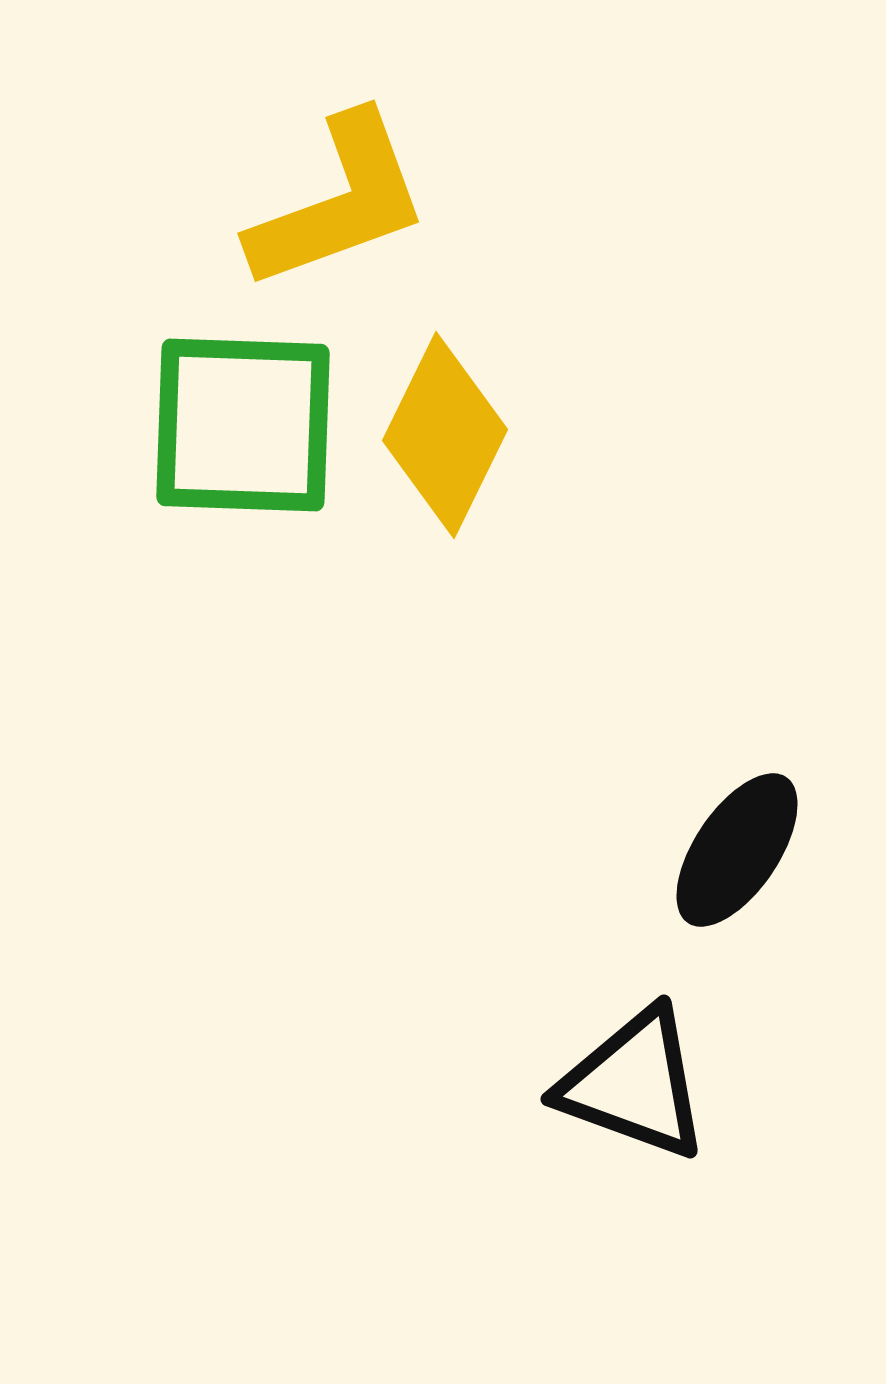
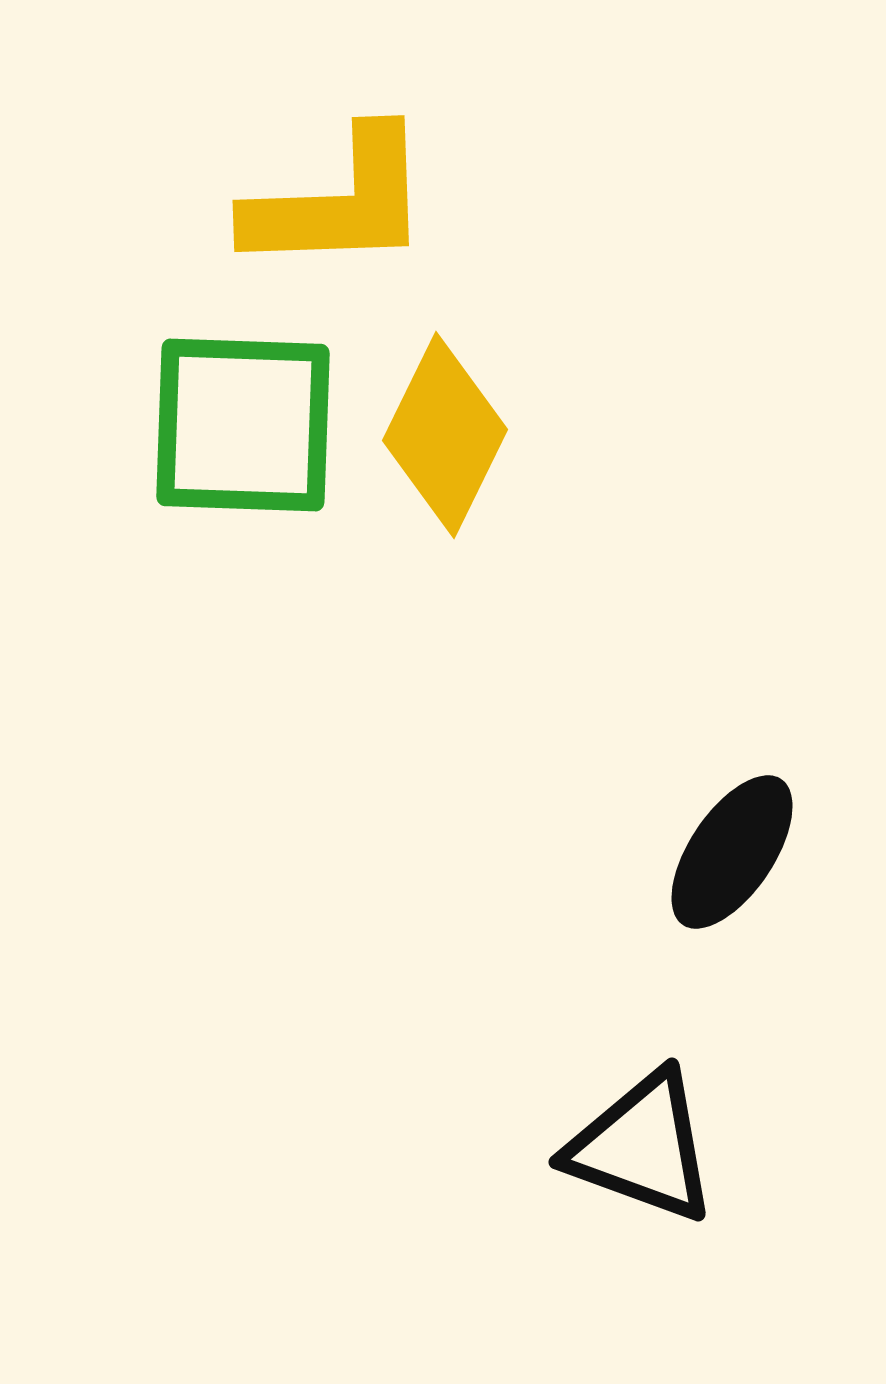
yellow L-shape: rotated 18 degrees clockwise
black ellipse: moved 5 px left, 2 px down
black triangle: moved 8 px right, 63 px down
